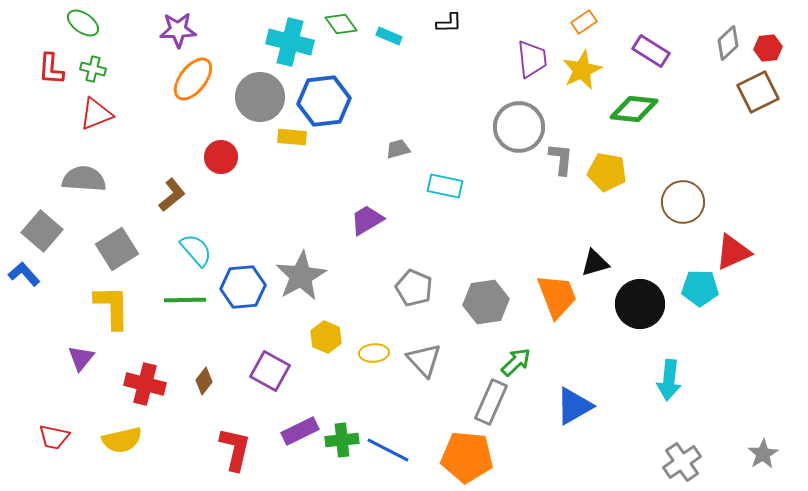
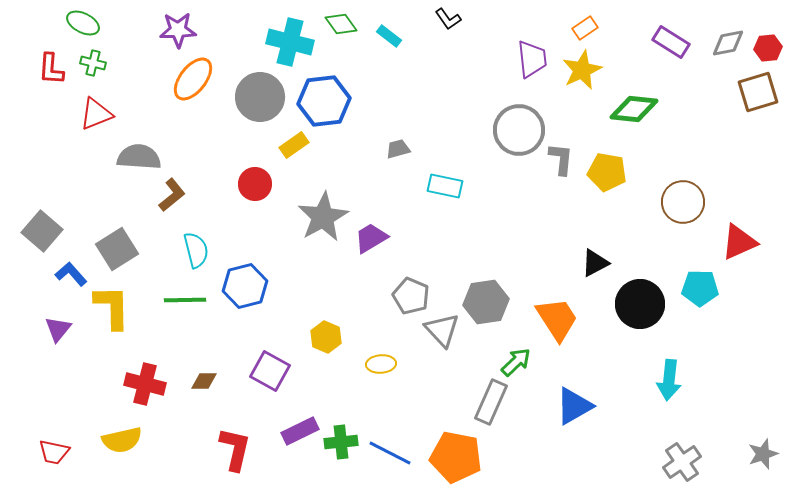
orange rectangle at (584, 22): moved 1 px right, 6 px down
green ellipse at (83, 23): rotated 8 degrees counterclockwise
black L-shape at (449, 23): moved 1 px left, 4 px up; rotated 56 degrees clockwise
cyan rectangle at (389, 36): rotated 15 degrees clockwise
gray diamond at (728, 43): rotated 32 degrees clockwise
purple rectangle at (651, 51): moved 20 px right, 9 px up
green cross at (93, 69): moved 6 px up
brown square at (758, 92): rotated 9 degrees clockwise
gray circle at (519, 127): moved 3 px down
yellow rectangle at (292, 137): moved 2 px right, 8 px down; rotated 40 degrees counterclockwise
red circle at (221, 157): moved 34 px right, 27 px down
gray semicircle at (84, 179): moved 55 px right, 22 px up
purple trapezoid at (367, 220): moved 4 px right, 18 px down
cyan semicircle at (196, 250): rotated 27 degrees clockwise
red triangle at (733, 252): moved 6 px right, 10 px up
black triangle at (595, 263): rotated 12 degrees counterclockwise
blue L-shape at (24, 274): moved 47 px right
gray star at (301, 276): moved 22 px right, 59 px up
blue hexagon at (243, 287): moved 2 px right, 1 px up; rotated 9 degrees counterclockwise
gray pentagon at (414, 288): moved 3 px left, 8 px down
orange trapezoid at (557, 296): moved 23 px down; rotated 12 degrees counterclockwise
yellow ellipse at (374, 353): moved 7 px right, 11 px down
purple triangle at (81, 358): moved 23 px left, 29 px up
gray triangle at (424, 360): moved 18 px right, 30 px up
brown diamond at (204, 381): rotated 52 degrees clockwise
red trapezoid at (54, 437): moved 15 px down
green cross at (342, 440): moved 1 px left, 2 px down
blue line at (388, 450): moved 2 px right, 3 px down
gray star at (763, 454): rotated 12 degrees clockwise
orange pentagon at (467, 457): moved 11 px left; rotated 6 degrees clockwise
